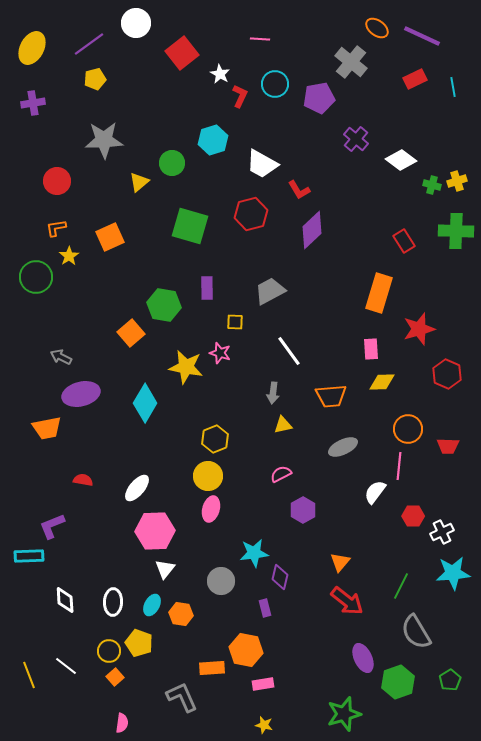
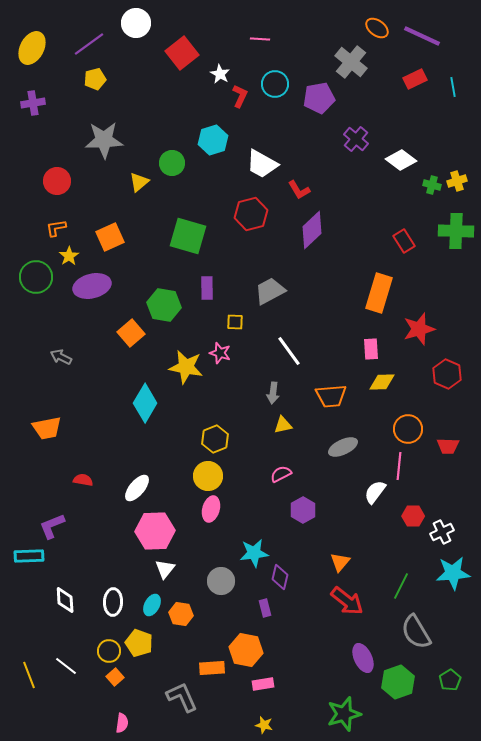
green square at (190, 226): moved 2 px left, 10 px down
purple ellipse at (81, 394): moved 11 px right, 108 px up
